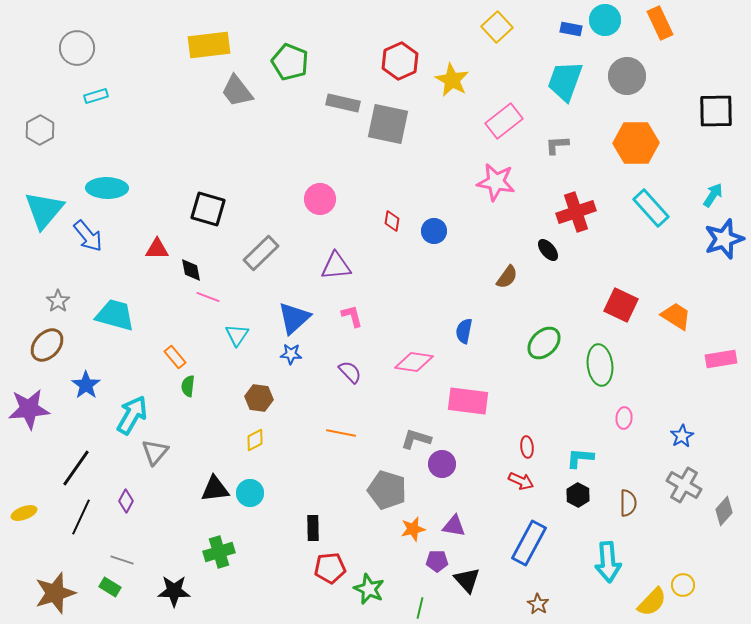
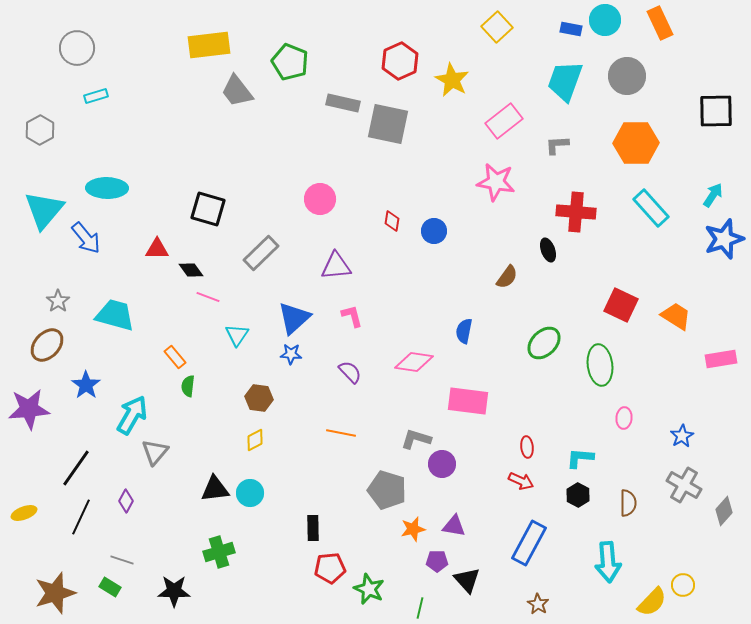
red cross at (576, 212): rotated 24 degrees clockwise
blue arrow at (88, 236): moved 2 px left, 2 px down
black ellipse at (548, 250): rotated 20 degrees clockwise
black diamond at (191, 270): rotated 25 degrees counterclockwise
